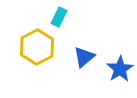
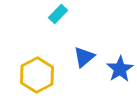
cyan rectangle: moved 1 px left, 3 px up; rotated 18 degrees clockwise
yellow hexagon: moved 28 px down
